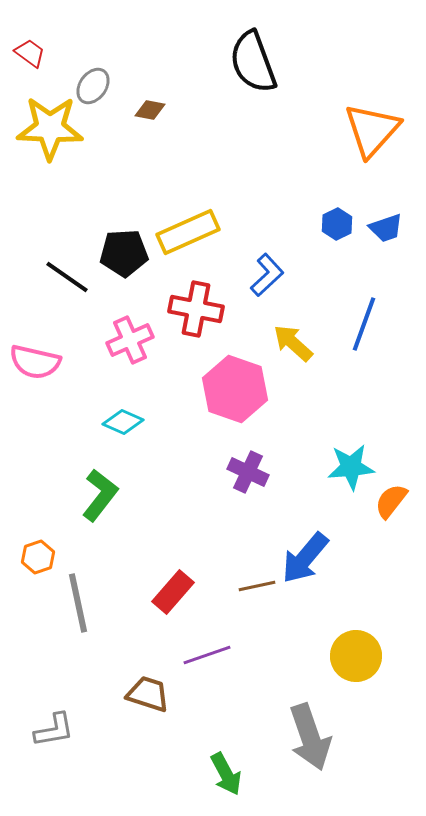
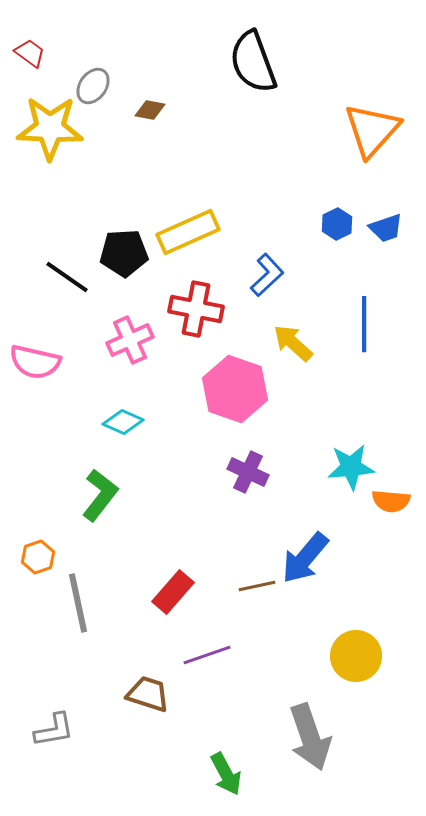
blue line: rotated 20 degrees counterclockwise
orange semicircle: rotated 123 degrees counterclockwise
